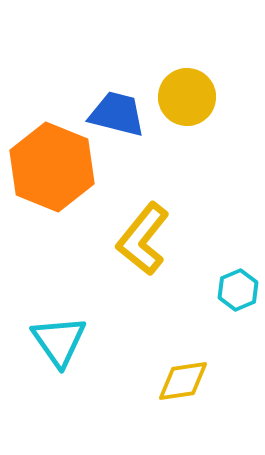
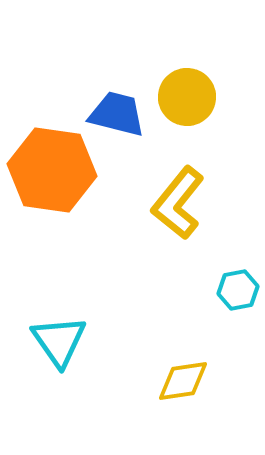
orange hexagon: moved 3 px down; rotated 14 degrees counterclockwise
yellow L-shape: moved 35 px right, 36 px up
cyan hexagon: rotated 12 degrees clockwise
